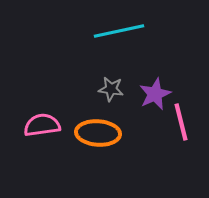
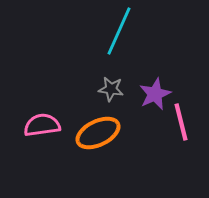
cyan line: rotated 54 degrees counterclockwise
orange ellipse: rotated 30 degrees counterclockwise
